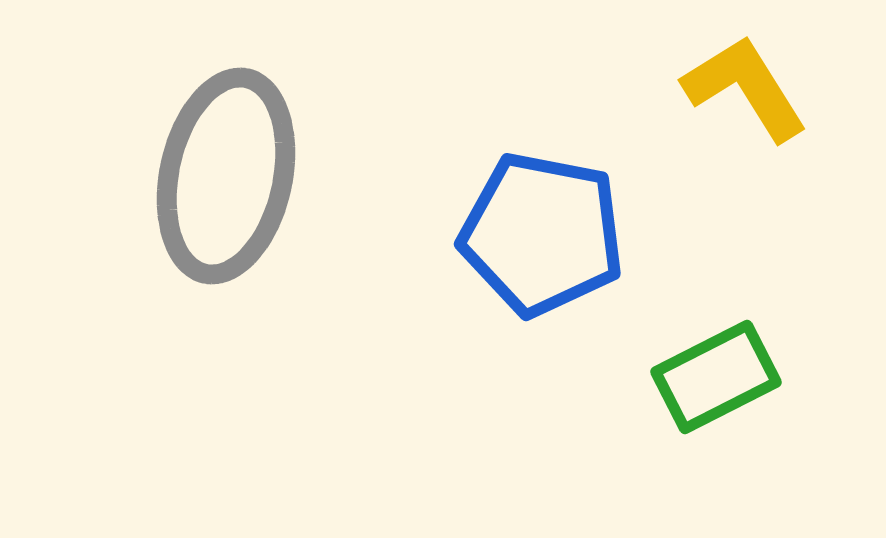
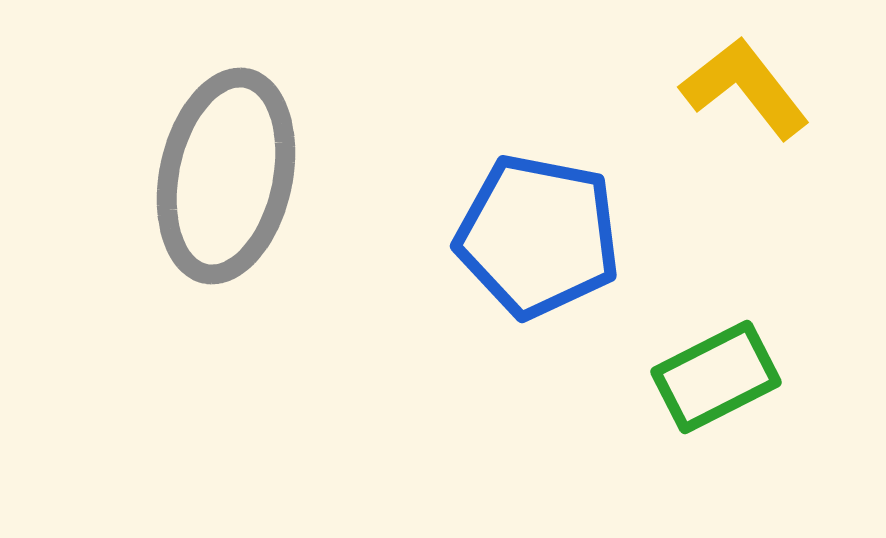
yellow L-shape: rotated 6 degrees counterclockwise
blue pentagon: moved 4 px left, 2 px down
